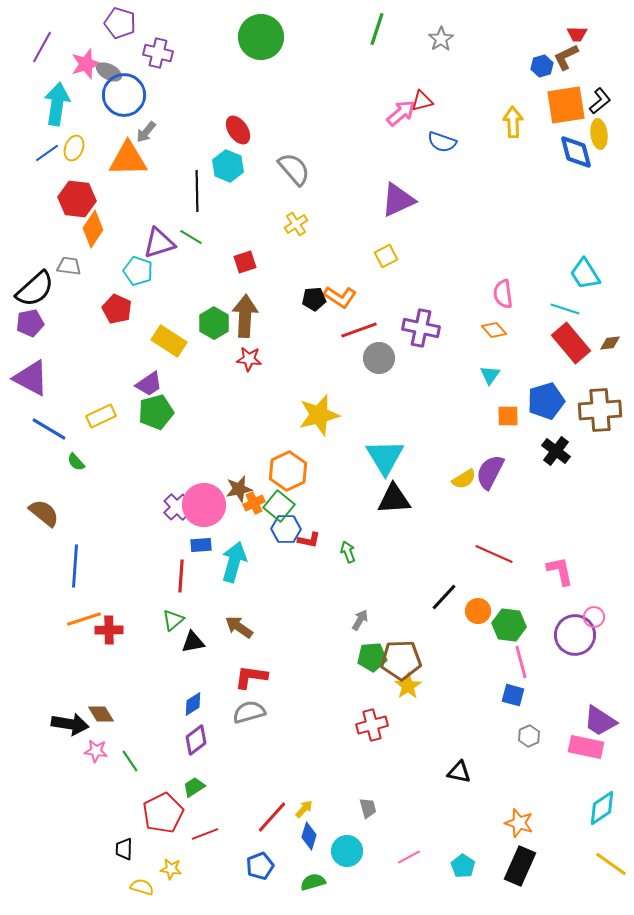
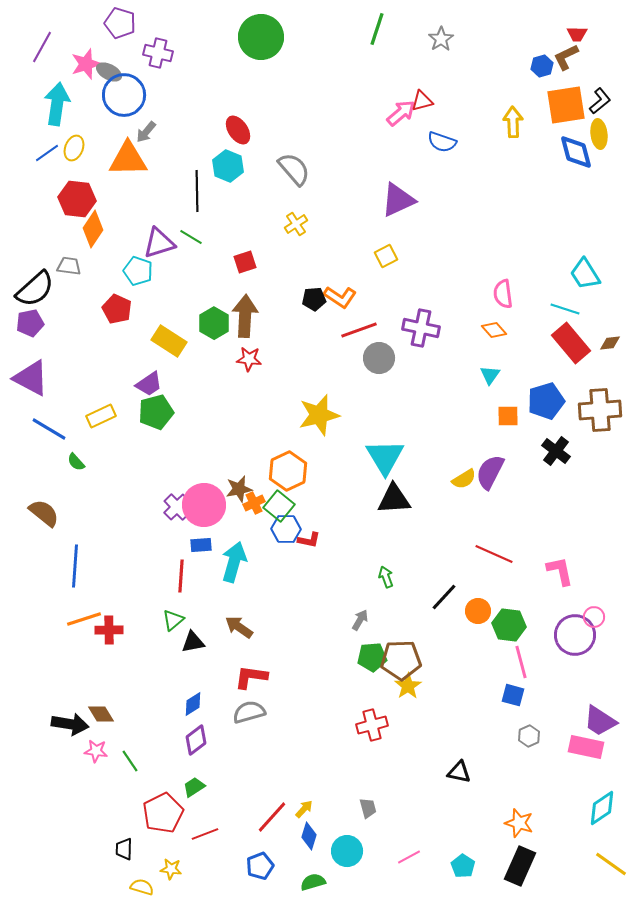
green arrow at (348, 552): moved 38 px right, 25 px down
